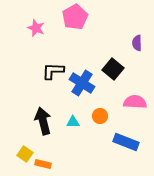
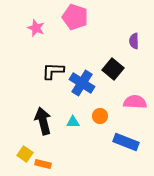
pink pentagon: rotated 25 degrees counterclockwise
purple semicircle: moved 3 px left, 2 px up
